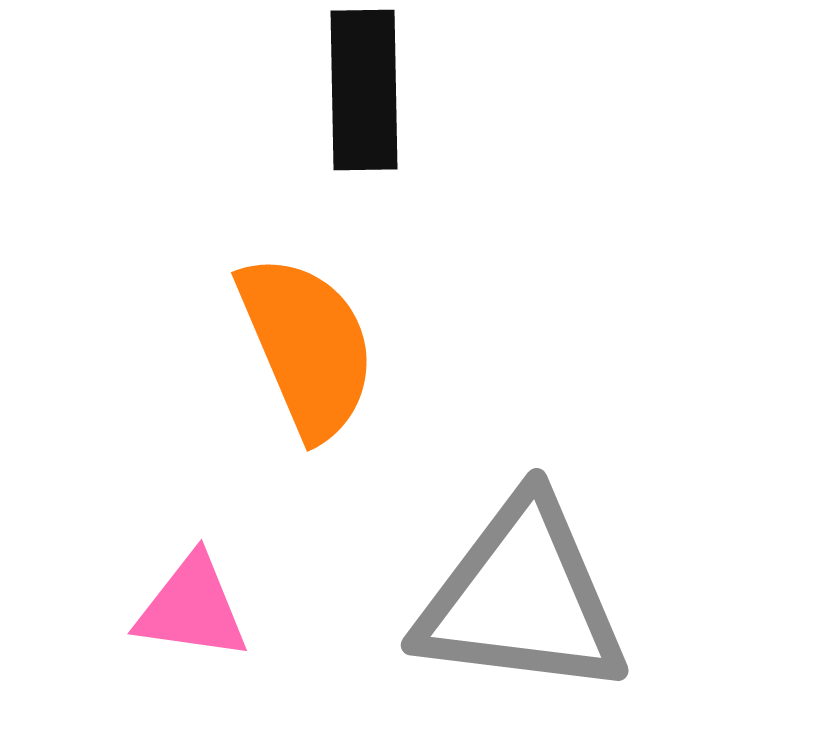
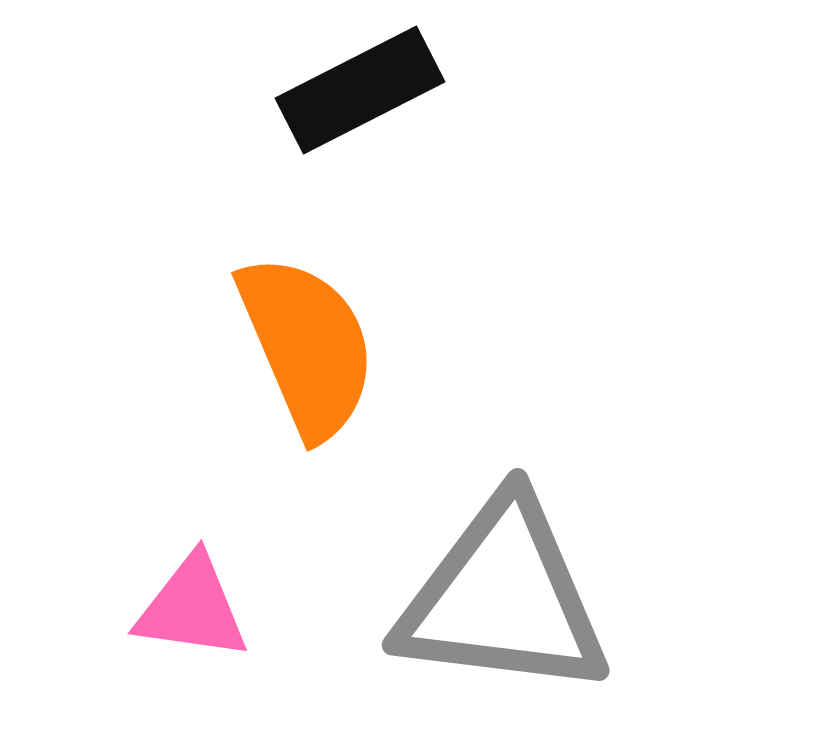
black rectangle: moved 4 px left; rotated 64 degrees clockwise
gray triangle: moved 19 px left
